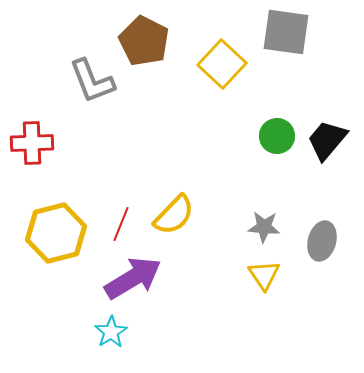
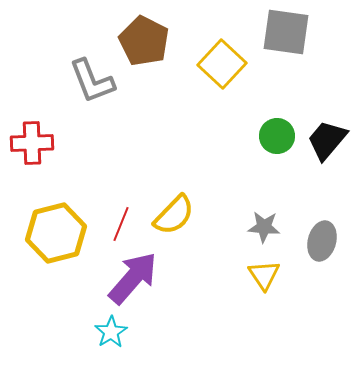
purple arrow: rotated 18 degrees counterclockwise
